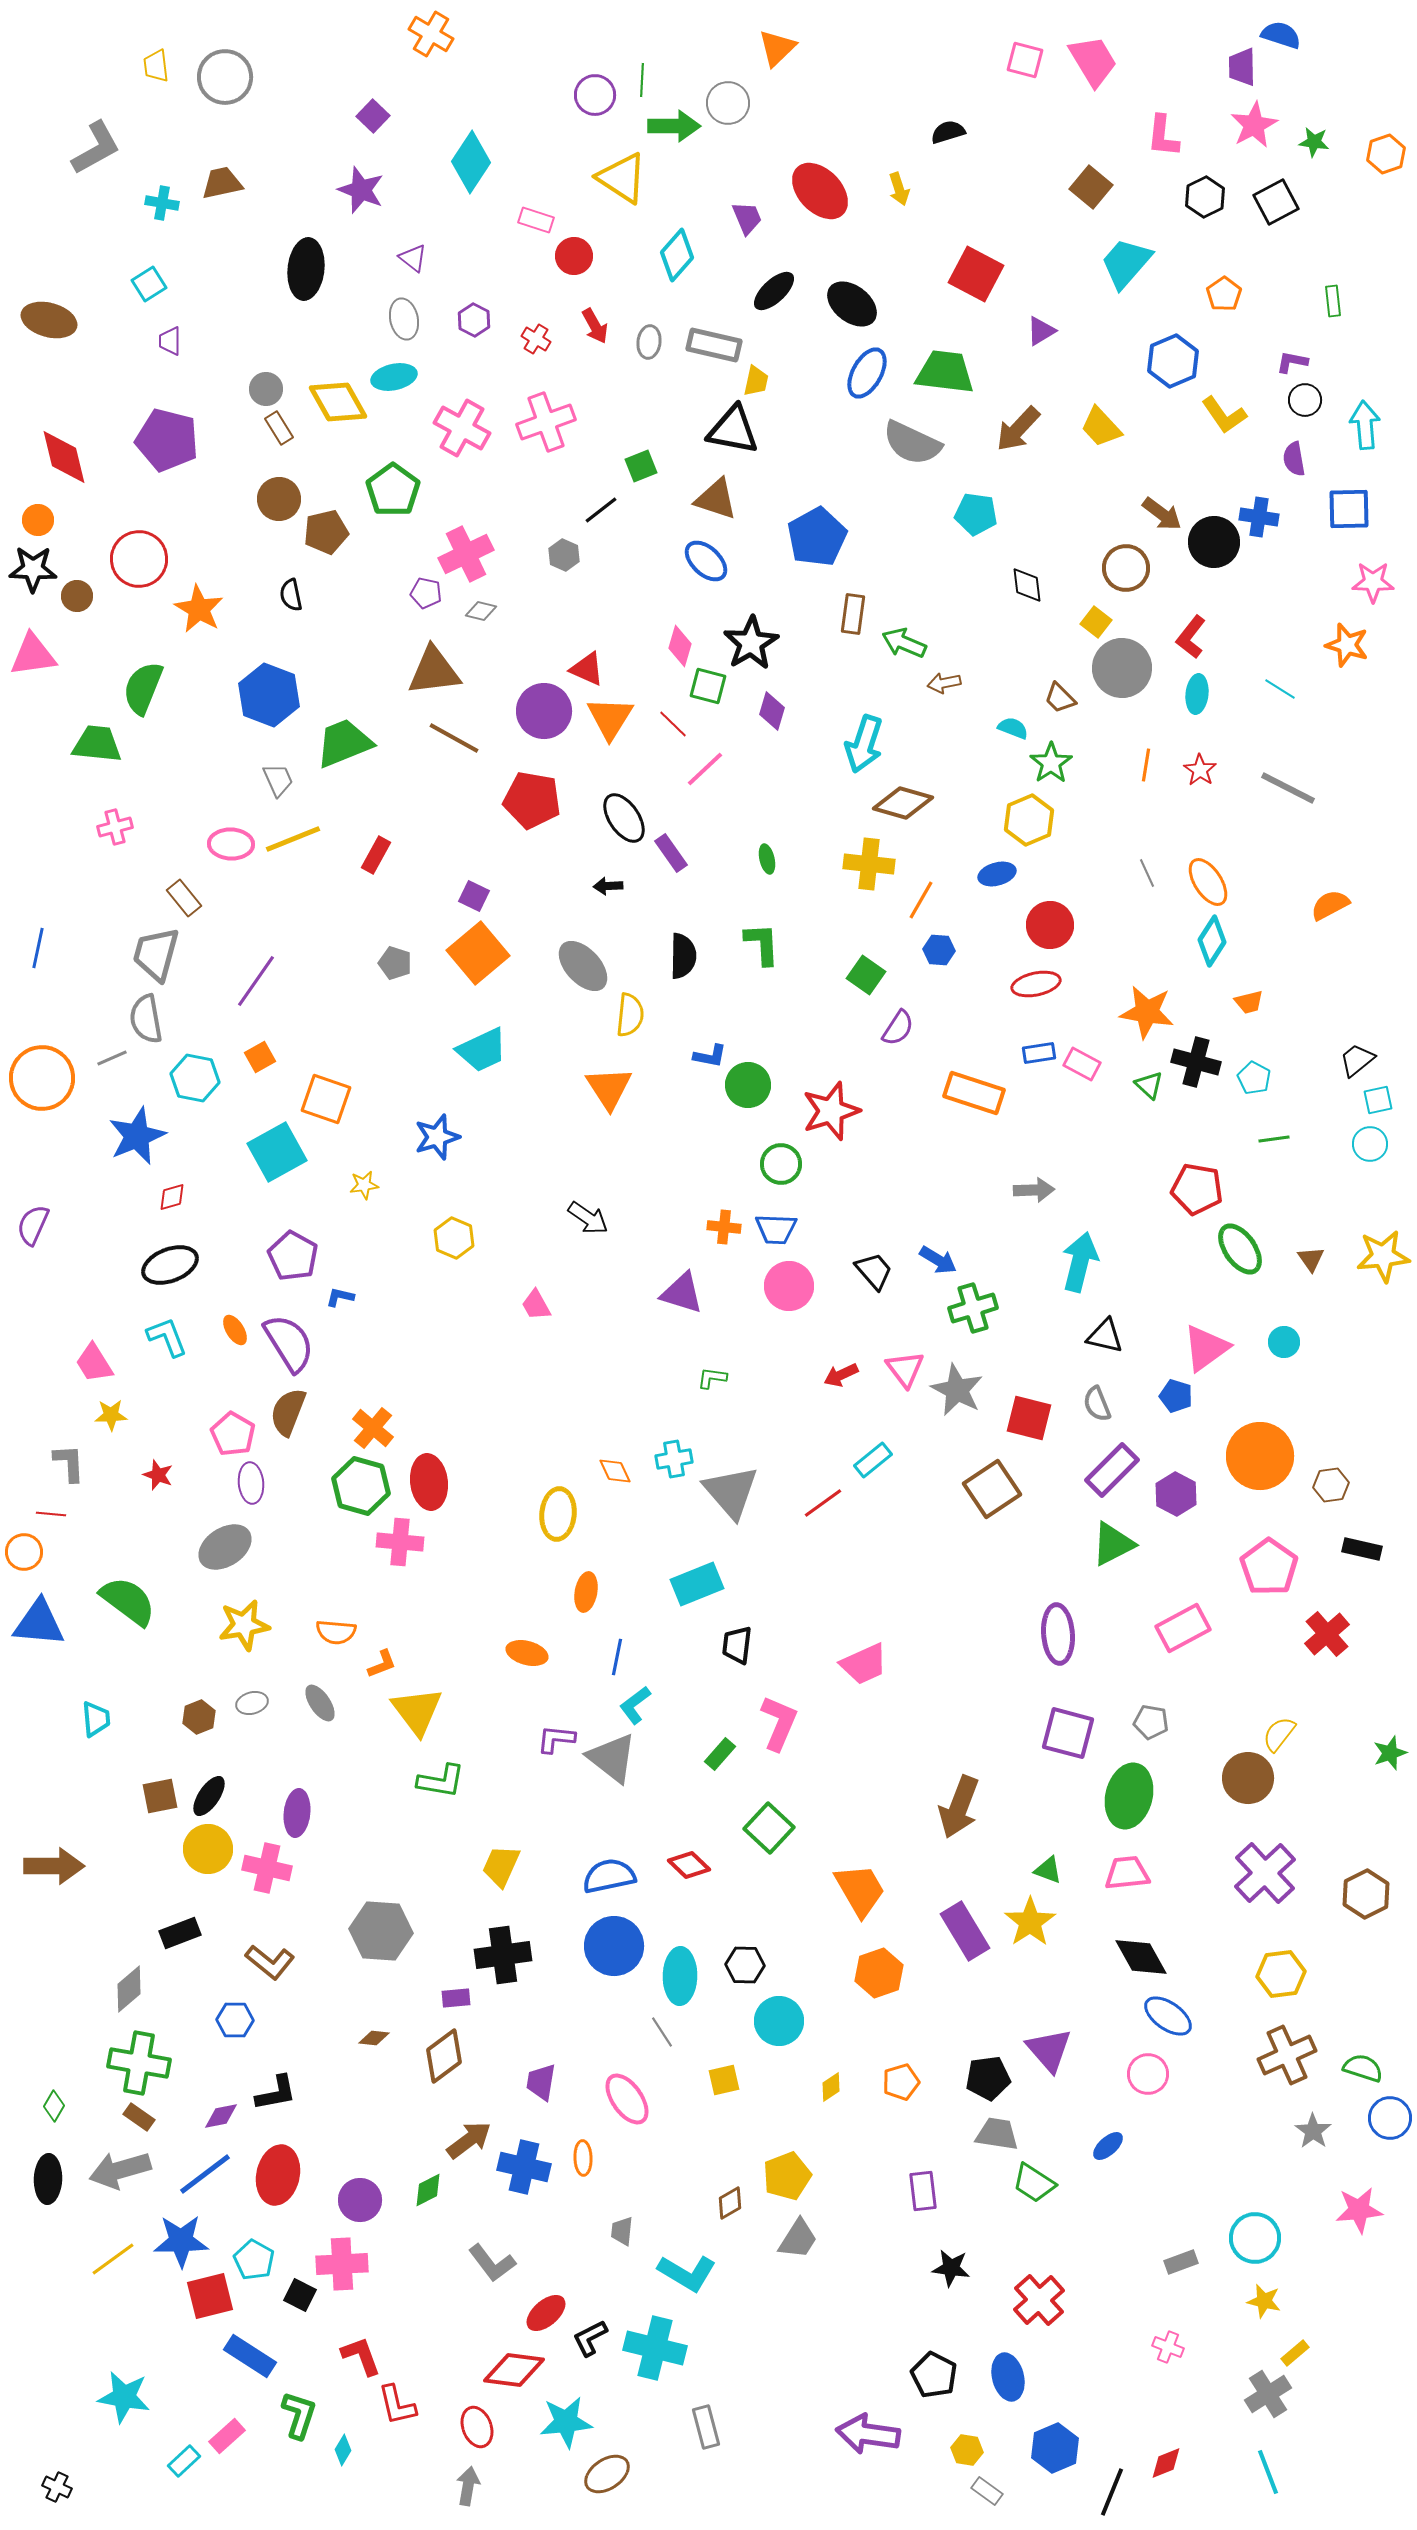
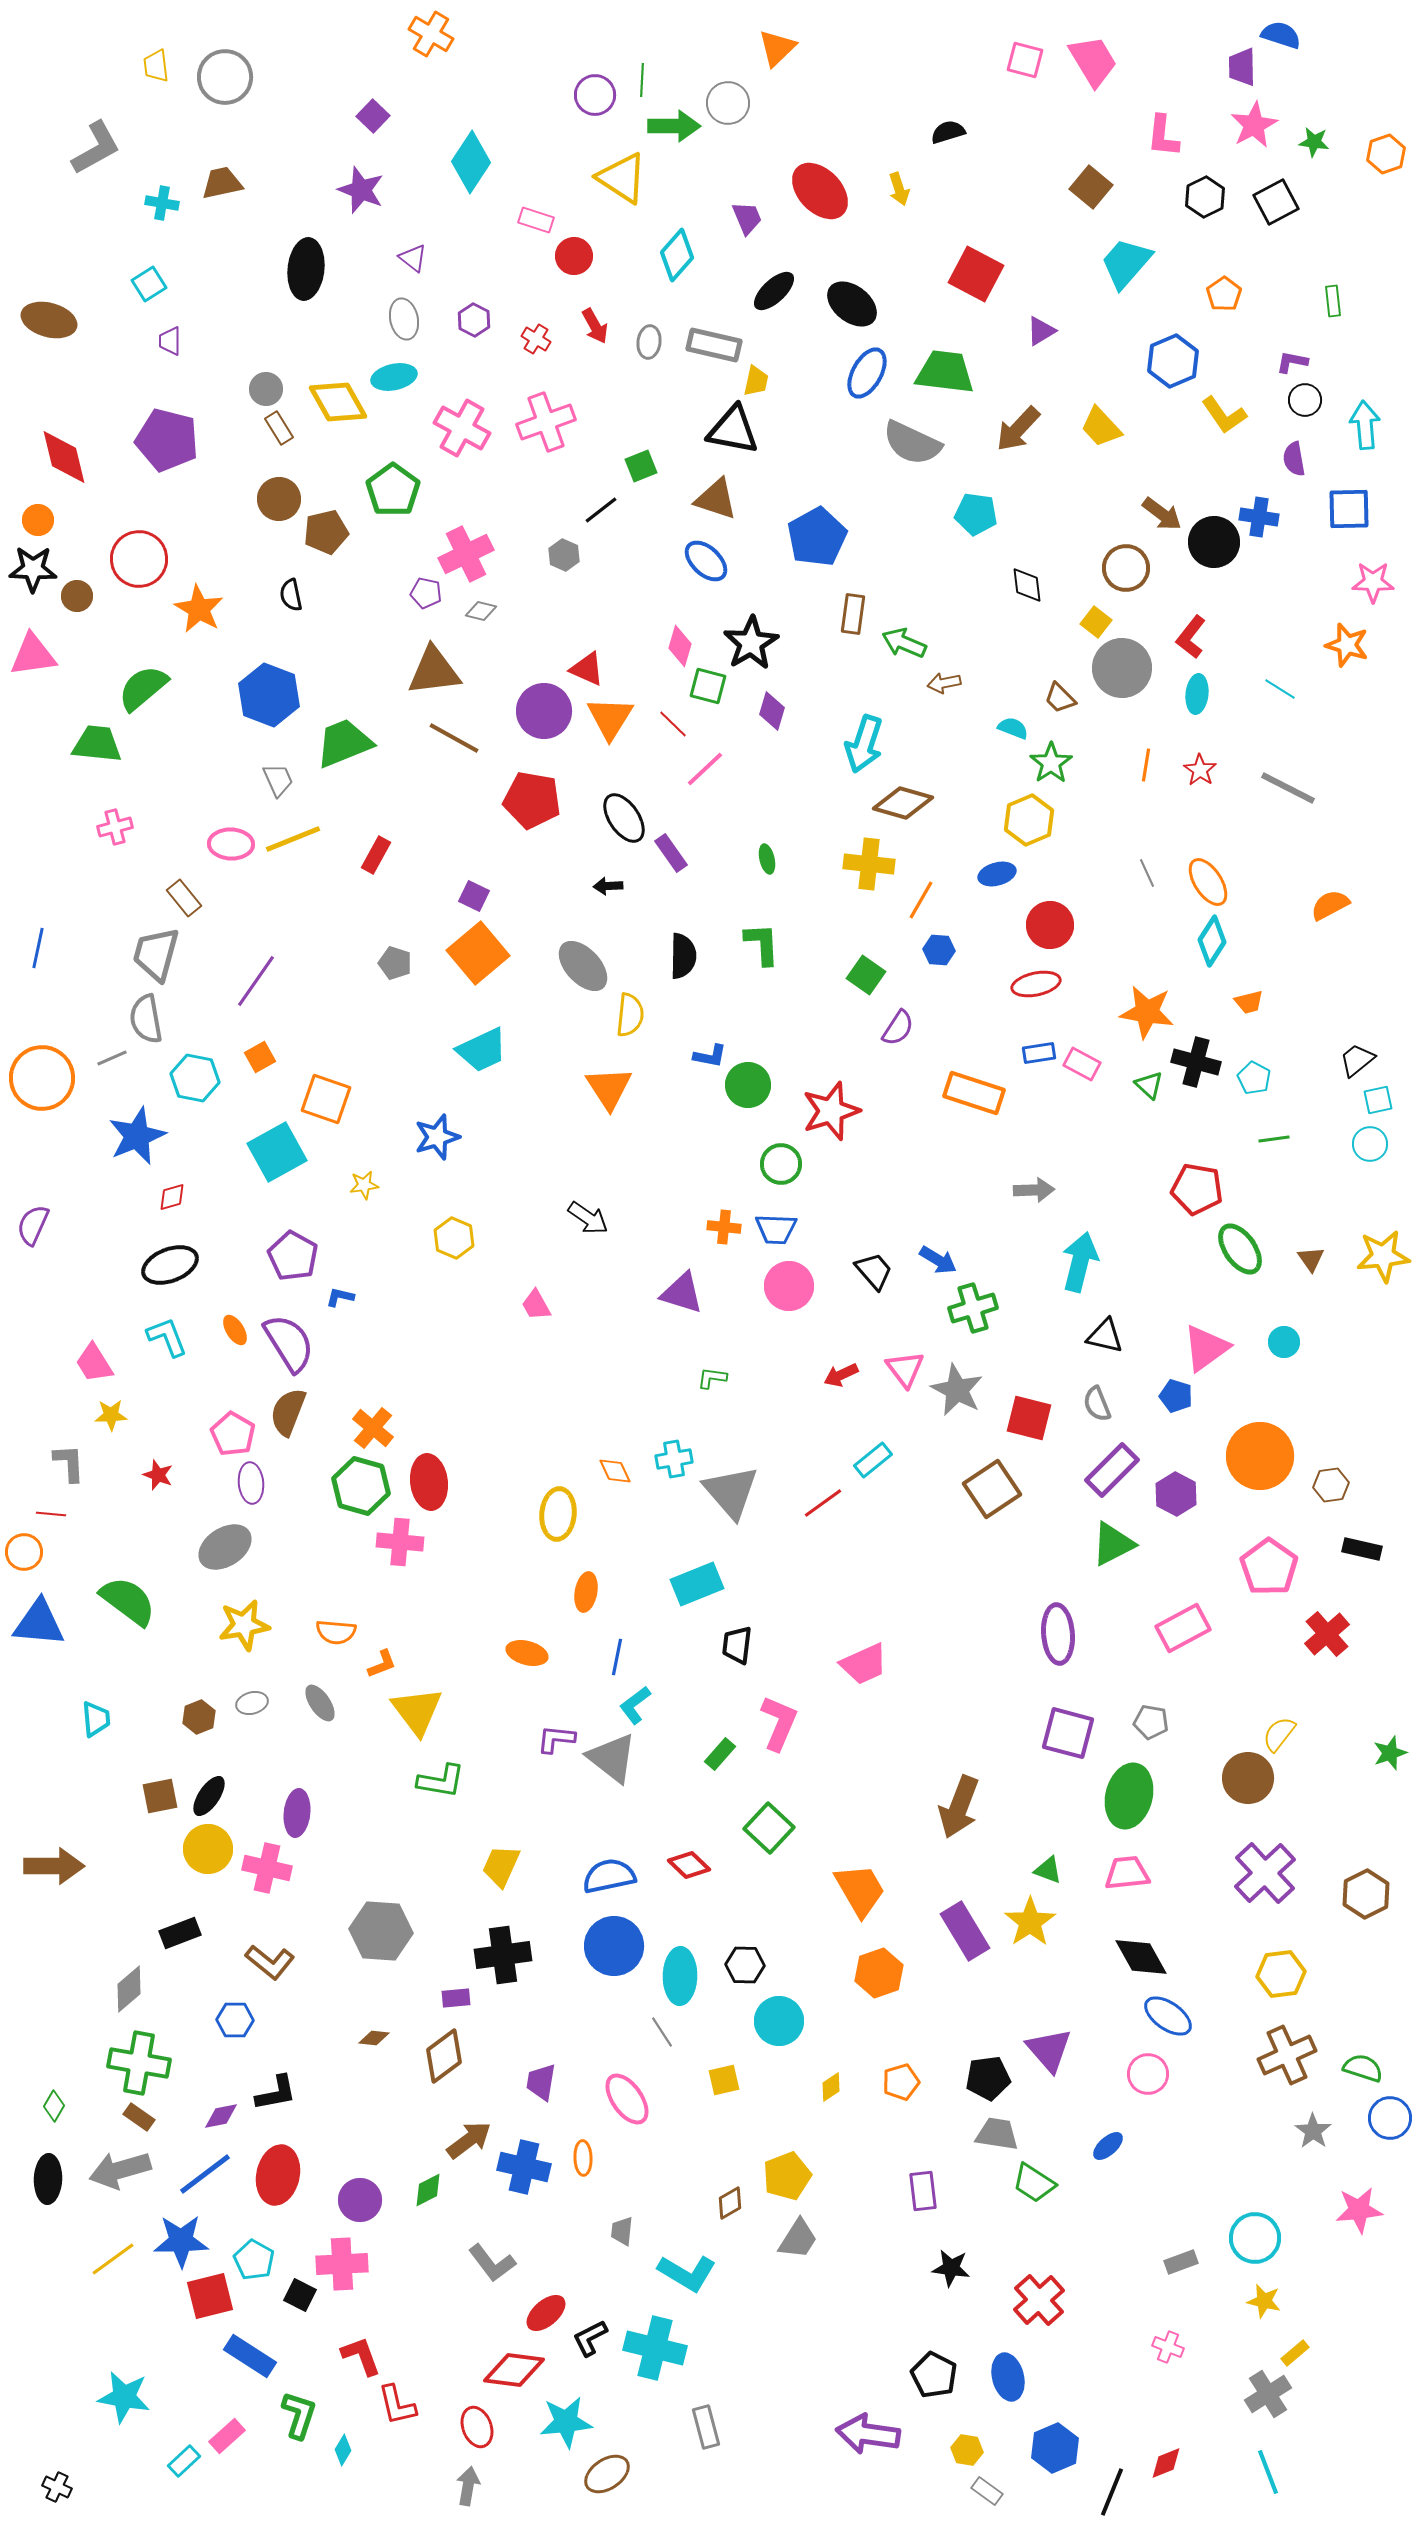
green semicircle at (143, 688): rotated 28 degrees clockwise
